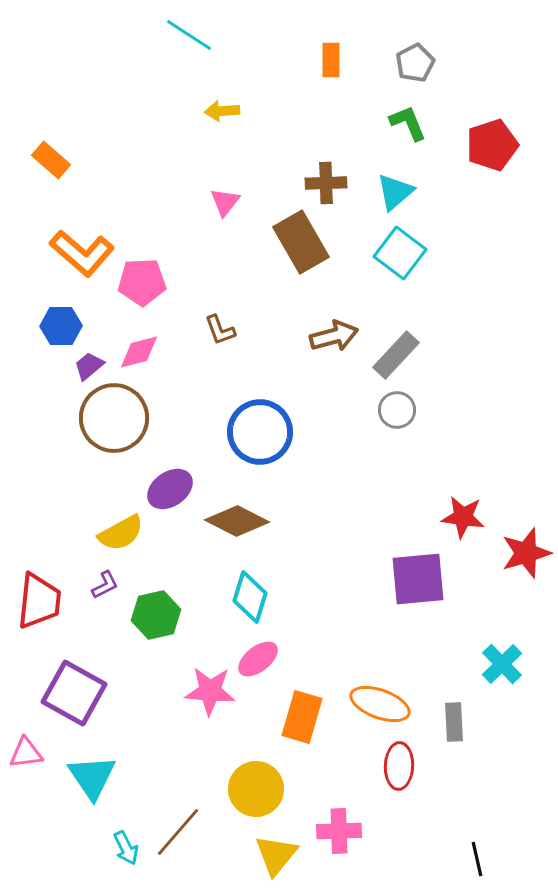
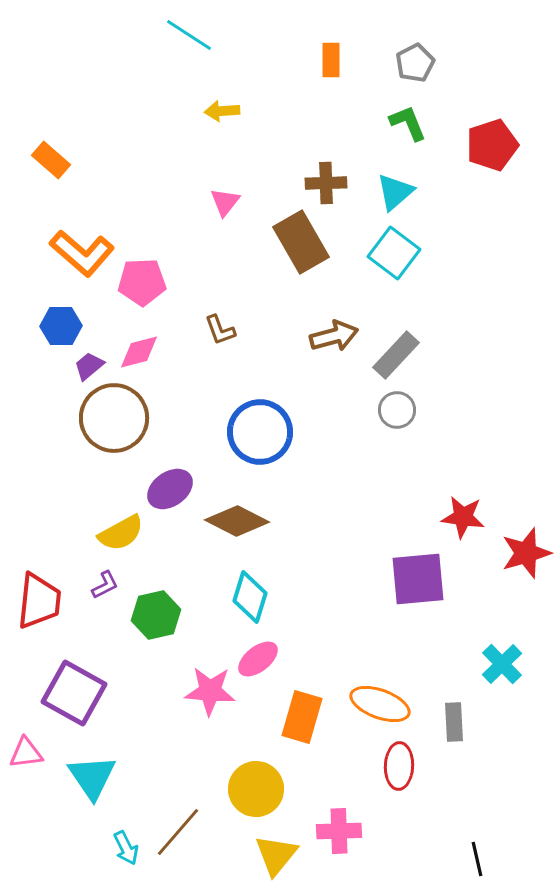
cyan square at (400, 253): moved 6 px left
